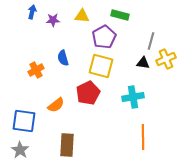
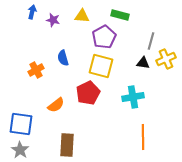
purple star: rotated 16 degrees clockwise
blue square: moved 3 px left, 3 px down
